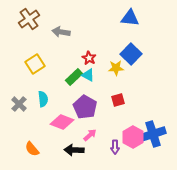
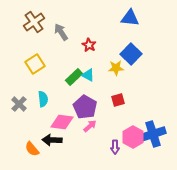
brown cross: moved 5 px right, 3 px down
gray arrow: rotated 48 degrees clockwise
red star: moved 13 px up
pink diamond: rotated 15 degrees counterclockwise
pink arrow: moved 9 px up
black arrow: moved 22 px left, 10 px up
